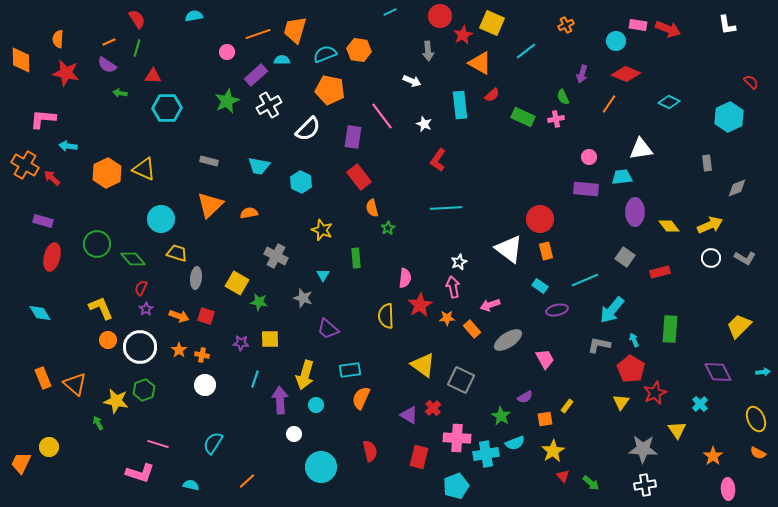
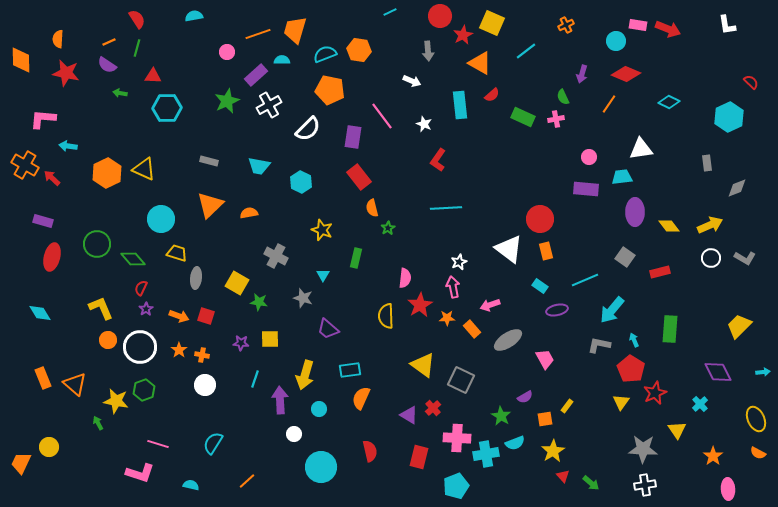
green rectangle at (356, 258): rotated 18 degrees clockwise
cyan circle at (316, 405): moved 3 px right, 4 px down
